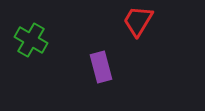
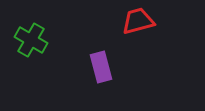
red trapezoid: rotated 44 degrees clockwise
